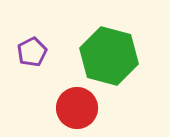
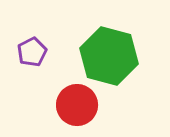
red circle: moved 3 px up
